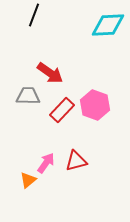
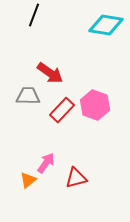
cyan diamond: moved 2 px left; rotated 12 degrees clockwise
red triangle: moved 17 px down
